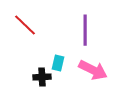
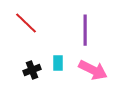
red line: moved 1 px right, 2 px up
cyan rectangle: rotated 14 degrees counterclockwise
black cross: moved 10 px left, 7 px up; rotated 18 degrees counterclockwise
